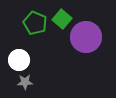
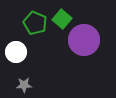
purple circle: moved 2 px left, 3 px down
white circle: moved 3 px left, 8 px up
gray star: moved 1 px left, 3 px down
